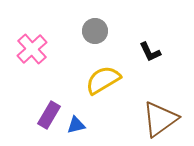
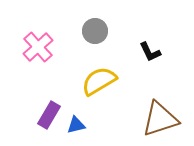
pink cross: moved 6 px right, 2 px up
yellow semicircle: moved 4 px left, 1 px down
brown triangle: rotated 18 degrees clockwise
